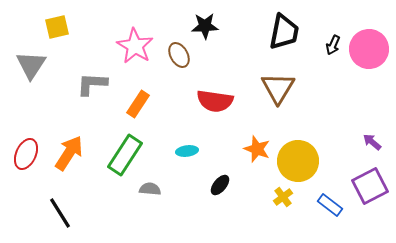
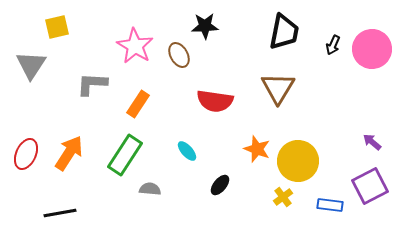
pink circle: moved 3 px right
cyan ellipse: rotated 55 degrees clockwise
blue rectangle: rotated 30 degrees counterclockwise
black line: rotated 68 degrees counterclockwise
